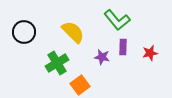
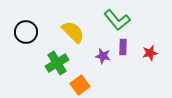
black circle: moved 2 px right
purple star: moved 1 px right, 1 px up
